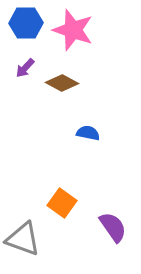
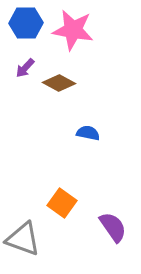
pink star: rotated 9 degrees counterclockwise
brown diamond: moved 3 px left
